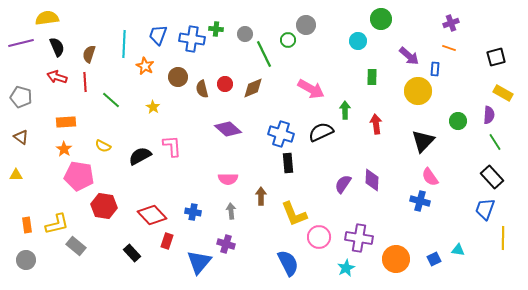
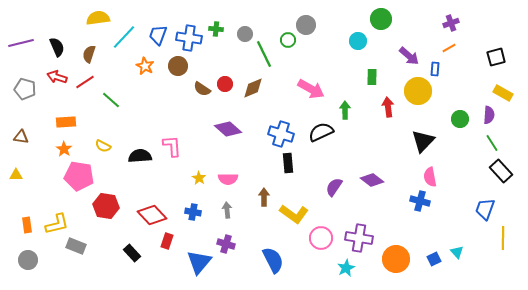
yellow semicircle at (47, 18): moved 51 px right
blue cross at (192, 39): moved 3 px left, 1 px up
cyan line at (124, 44): moved 7 px up; rotated 40 degrees clockwise
orange line at (449, 48): rotated 48 degrees counterclockwise
brown circle at (178, 77): moved 11 px up
red line at (85, 82): rotated 60 degrees clockwise
brown semicircle at (202, 89): rotated 42 degrees counterclockwise
gray pentagon at (21, 97): moved 4 px right, 8 px up
yellow star at (153, 107): moved 46 px right, 71 px down
green circle at (458, 121): moved 2 px right, 2 px up
red arrow at (376, 124): moved 12 px right, 17 px up
brown triangle at (21, 137): rotated 28 degrees counterclockwise
green line at (495, 142): moved 3 px left, 1 px down
black semicircle at (140, 156): rotated 25 degrees clockwise
pink semicircle at (430, 177): rotated 24 degrees clockwise
black rectangle at (492, 177): moved 9 px right, 6 px up
purple diamond at (372, 180): rotated 55 degrees counterclockwise
purple semicircle at (343, 184): moved 9 px left, 3 px down
brown arrow at (261, 196): moved 3 px right, 1 px down
red hexagon at (104, 206): moved 2 px right
gray arrow at (231, 211): moved 4 px left, 1 px up
yellow L-shape at (294, 214): rotated 32 degrees counterclockwise
pink circle at (319, 237): moved 2 px right, 1 px down
gray rectangle at (76, 246): rotated 18 degrees counterclockwise
cyan triangle at (458, 250): moved 1 px left, 2 px down; rotated 40 degrees clockwise
gray circle at (26, 260): moved 2 px right
blue semicircle at (288, 263): moved 15 px left, 3 px up
